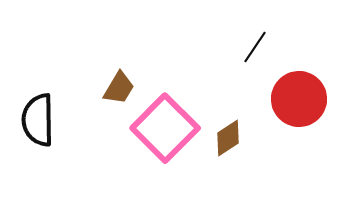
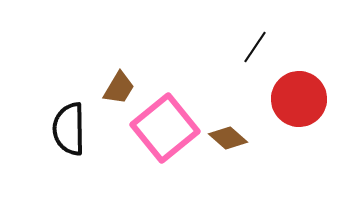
black semicircle: moved 31 px right, 9 px down
pink square: rotated 6 degrees clockwise
brown diamond: rotated 75 degrees clockwise
